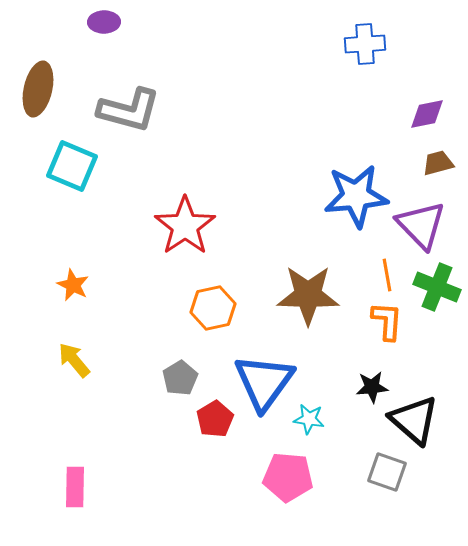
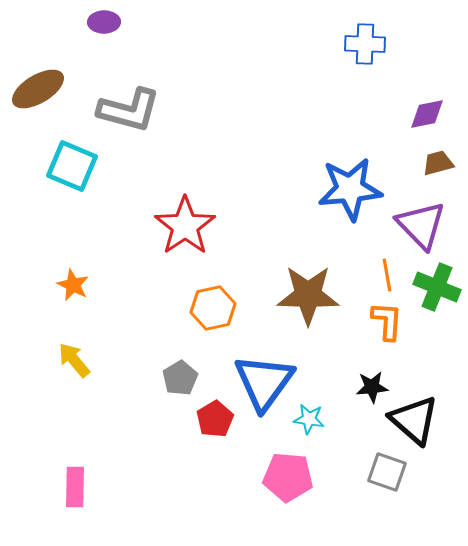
blue cross: rotated 6 degrees clockwise
brown ellipse: rotated 46 degrees clockwise
blue star: moved 6 px left, 7 px up
